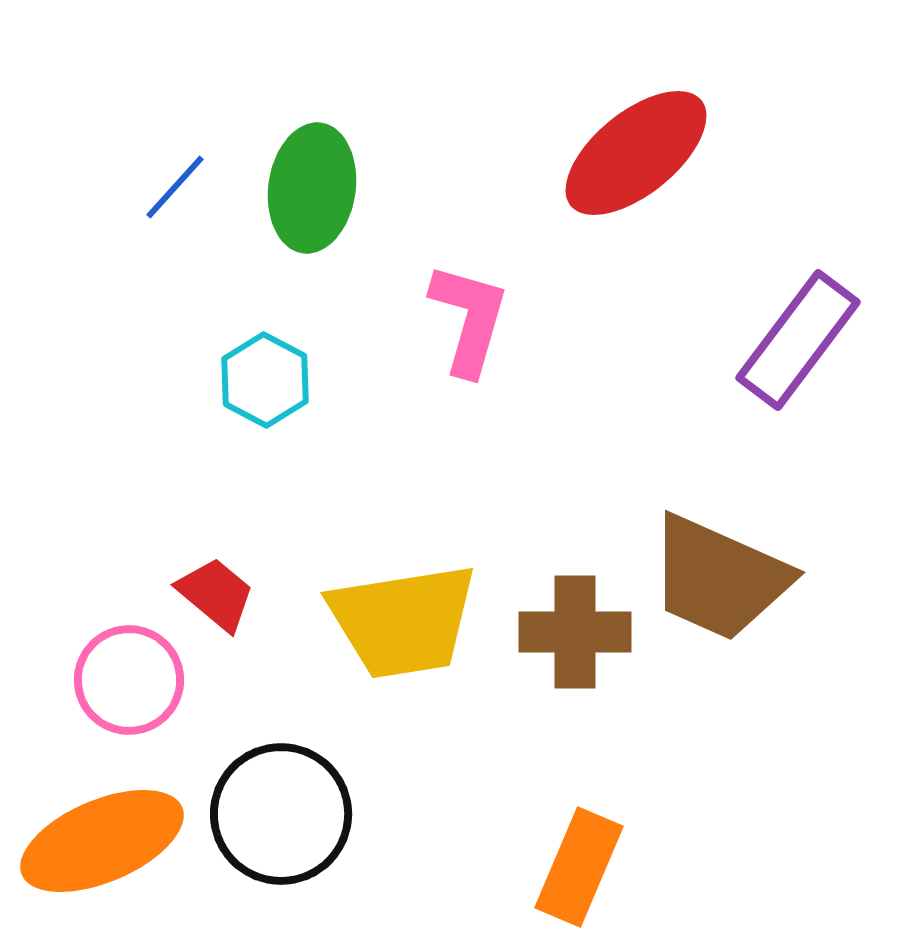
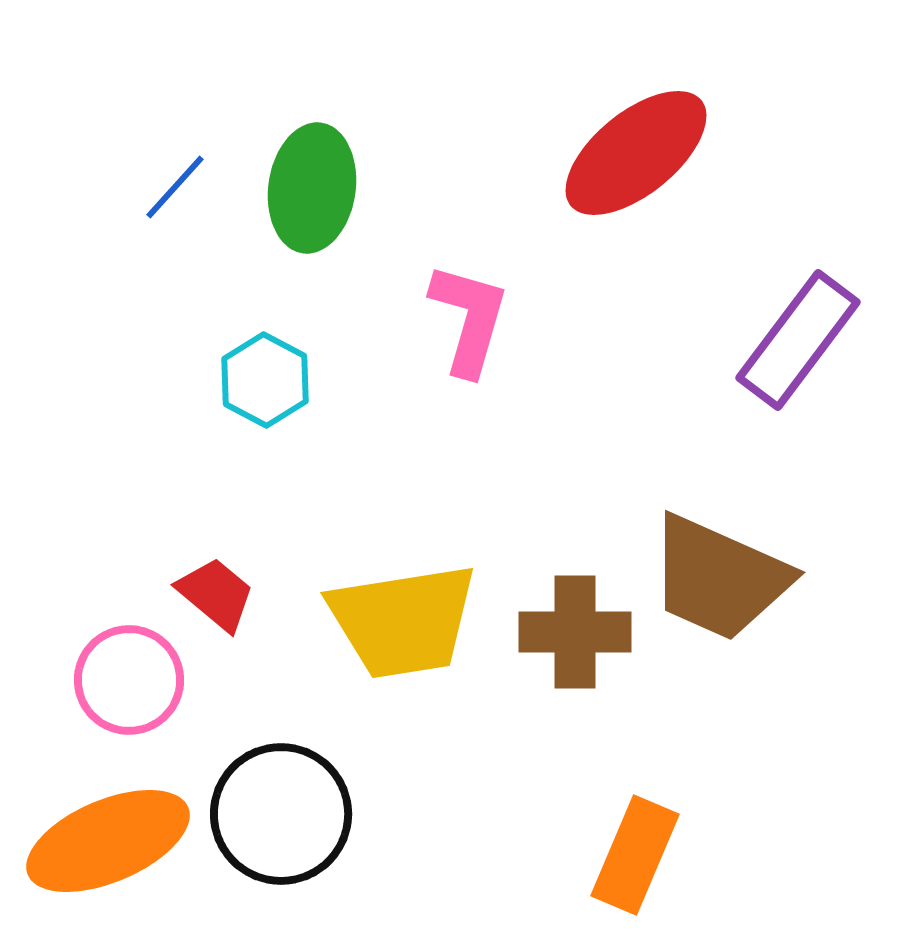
orange ellipse: moved 6 px right
orange rectangle: moved 56 px right, 12 px up
